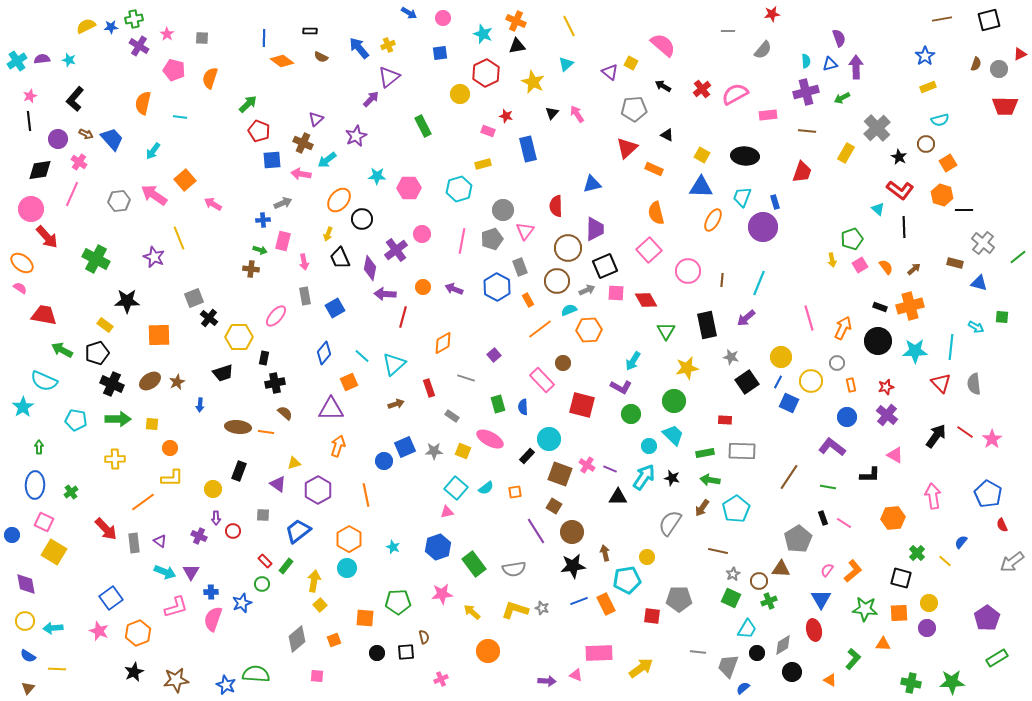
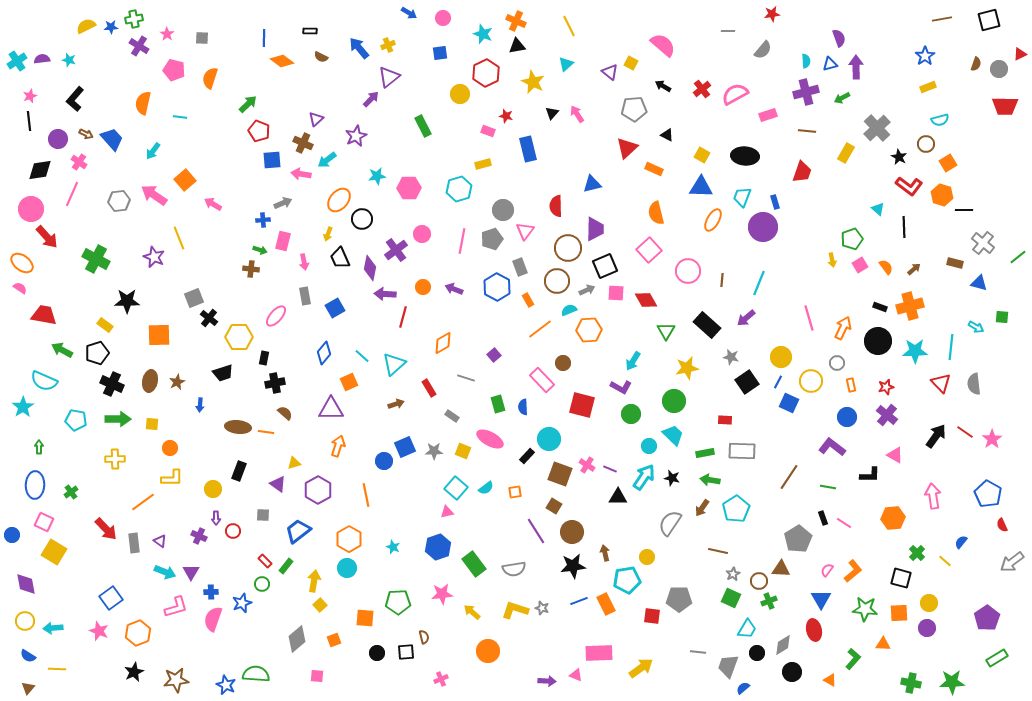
pink rectangle at (768, 115): rotated 12 degrees counterclockwise
cyan star at (377, 176): rotated 12 degrees counterclockwise
red L-shape at (900, 190): moved 9 px right, 4 px up
black rectangle at (707, 325): rotated 36 degrees counterclockwise
brown ellipse at (150, 381): rotated 45 degrees counterclockwise
red rectangle at (429, 388): rotated 12 degrees counterclockwise
